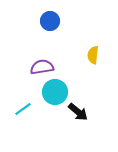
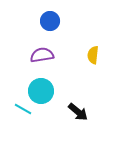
purple semicircle: moved 12 px up
cyan circle: moved 14 px left, 1 px up
cyan line: rotated 66 degrees clockwise
